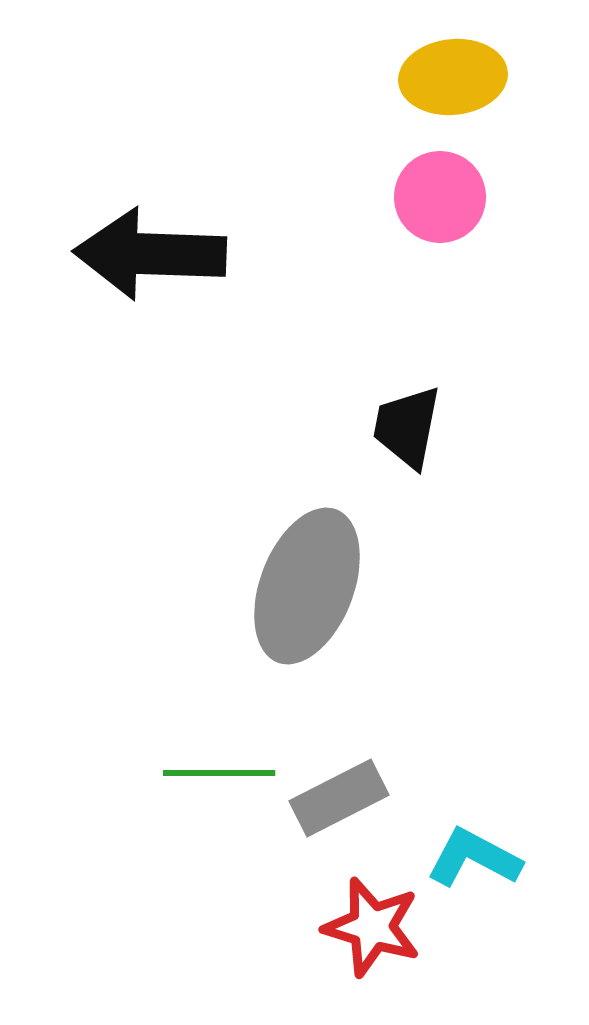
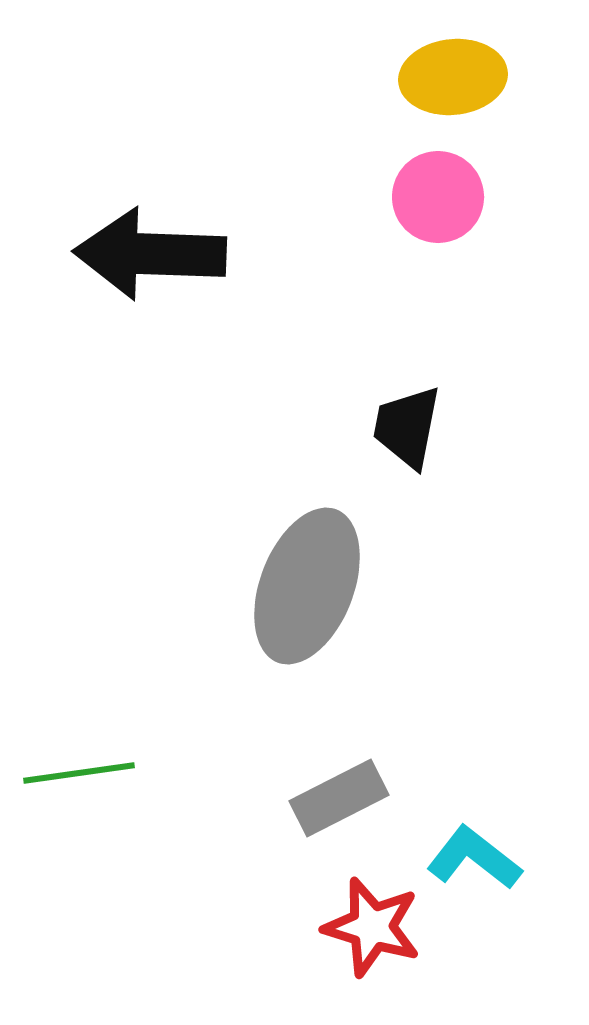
pink circle: moved 2 px left
green line: moved 140 px left; rotated 8 degrees counterclockwise
cyan L-shape: rotated 10 degrees clockwise
